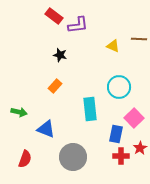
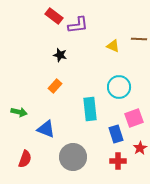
pink square: rotated 24 degrees clockwise
blue rectangle: rotated 30 degrees counterclockwise
red cross: moved 3 px left, 5 px down
